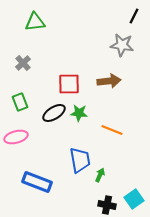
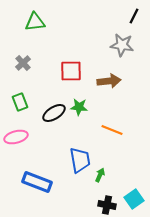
red square: moved 2 px right, 13 px up
green star: moved 6 px up
